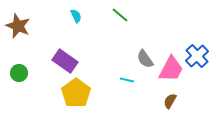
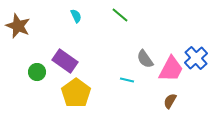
blue cross: moved 1 px left, 2 px down
green circle: moved 18 px right, 1 px up
